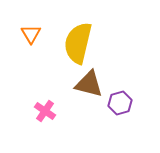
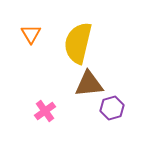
brown triangle: rotated 20 degrees counterclockwise
purple hexagon: moved 8 px left, 5 px down
pink cross: rotated 20 degrees clockwise
